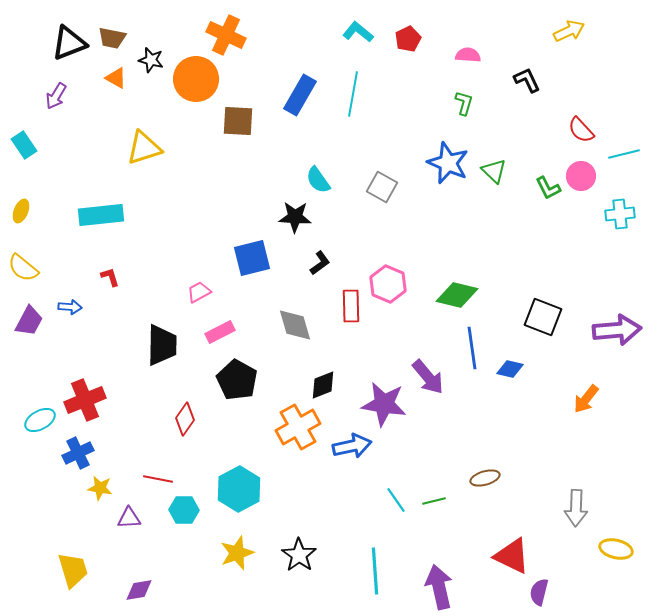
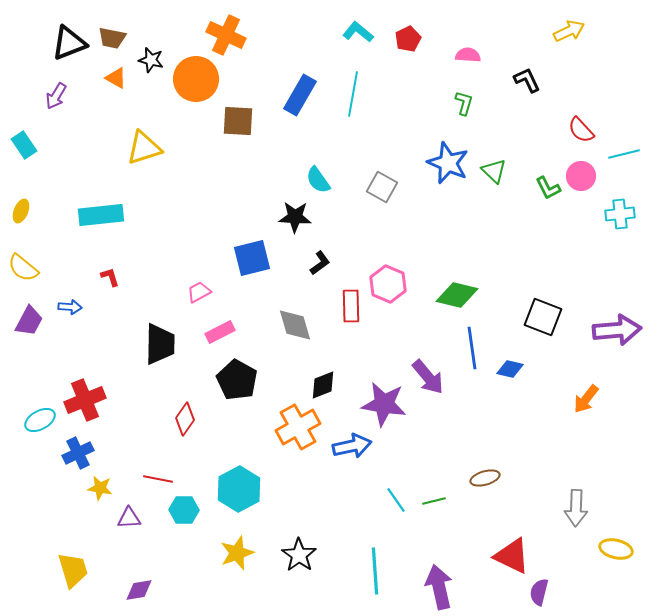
black trapezoid at (162, 345): moved 2 px left, 1 px up
